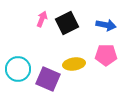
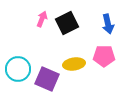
blue arrow: moved 2 px right, 1 px up; rotated 66 degrees clockwise
pink pentagon: moved 2 px left, 1 px down
purple square: moved 1 px left
